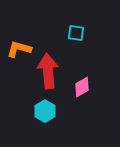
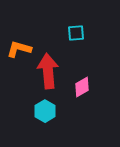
cyan square: rotated 12 degrees counterclockwise
